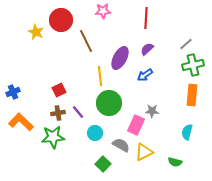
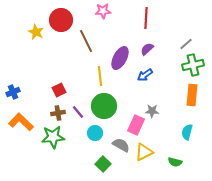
green circle: moved 5 px left, 3 px down
